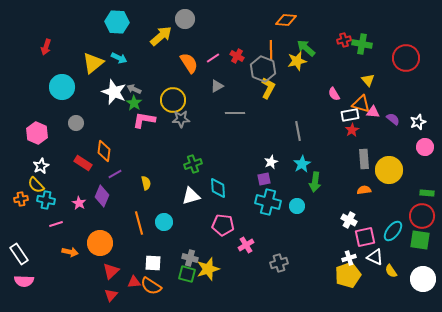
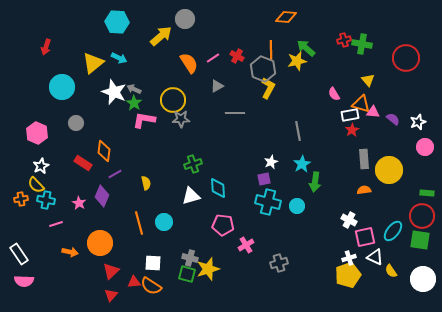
orange diamond at (286, 20): moved 3 px up
